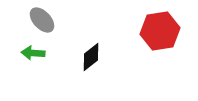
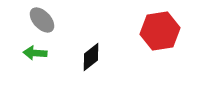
green arrow: moved 2 px right
